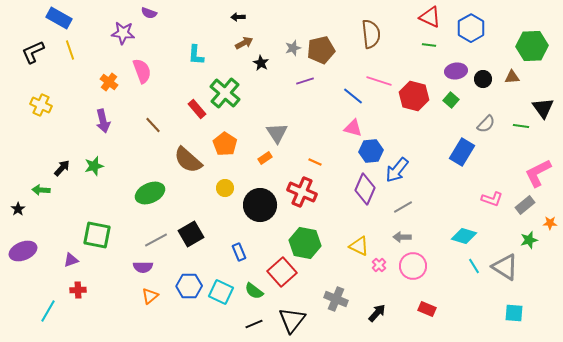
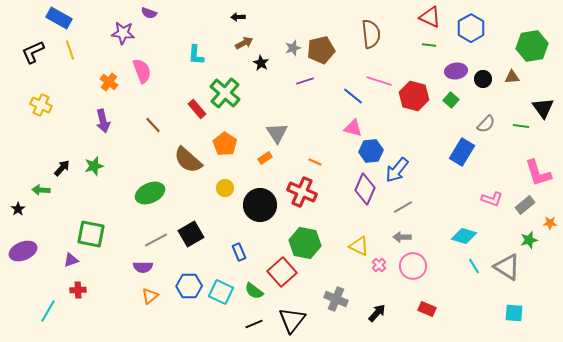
green hexagon at (532, 46): rotated 8 degrees counterclockwise
pink L-shape at (538, 173): rotated 80 degrees counterclockwise
green square at (97, 235): moved 6 px left, 1 px up
gray triangle at (505, 267): moved 2 px right
